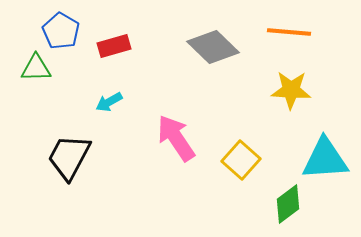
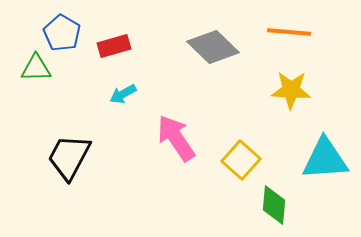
blue pentagon: moved 1 px right, 2 px down
cyan arrow: moved 14 px right, 8 px up
green diamond: moved 14 px left, 1 px down; rotated 48 degrees counterclockwise
